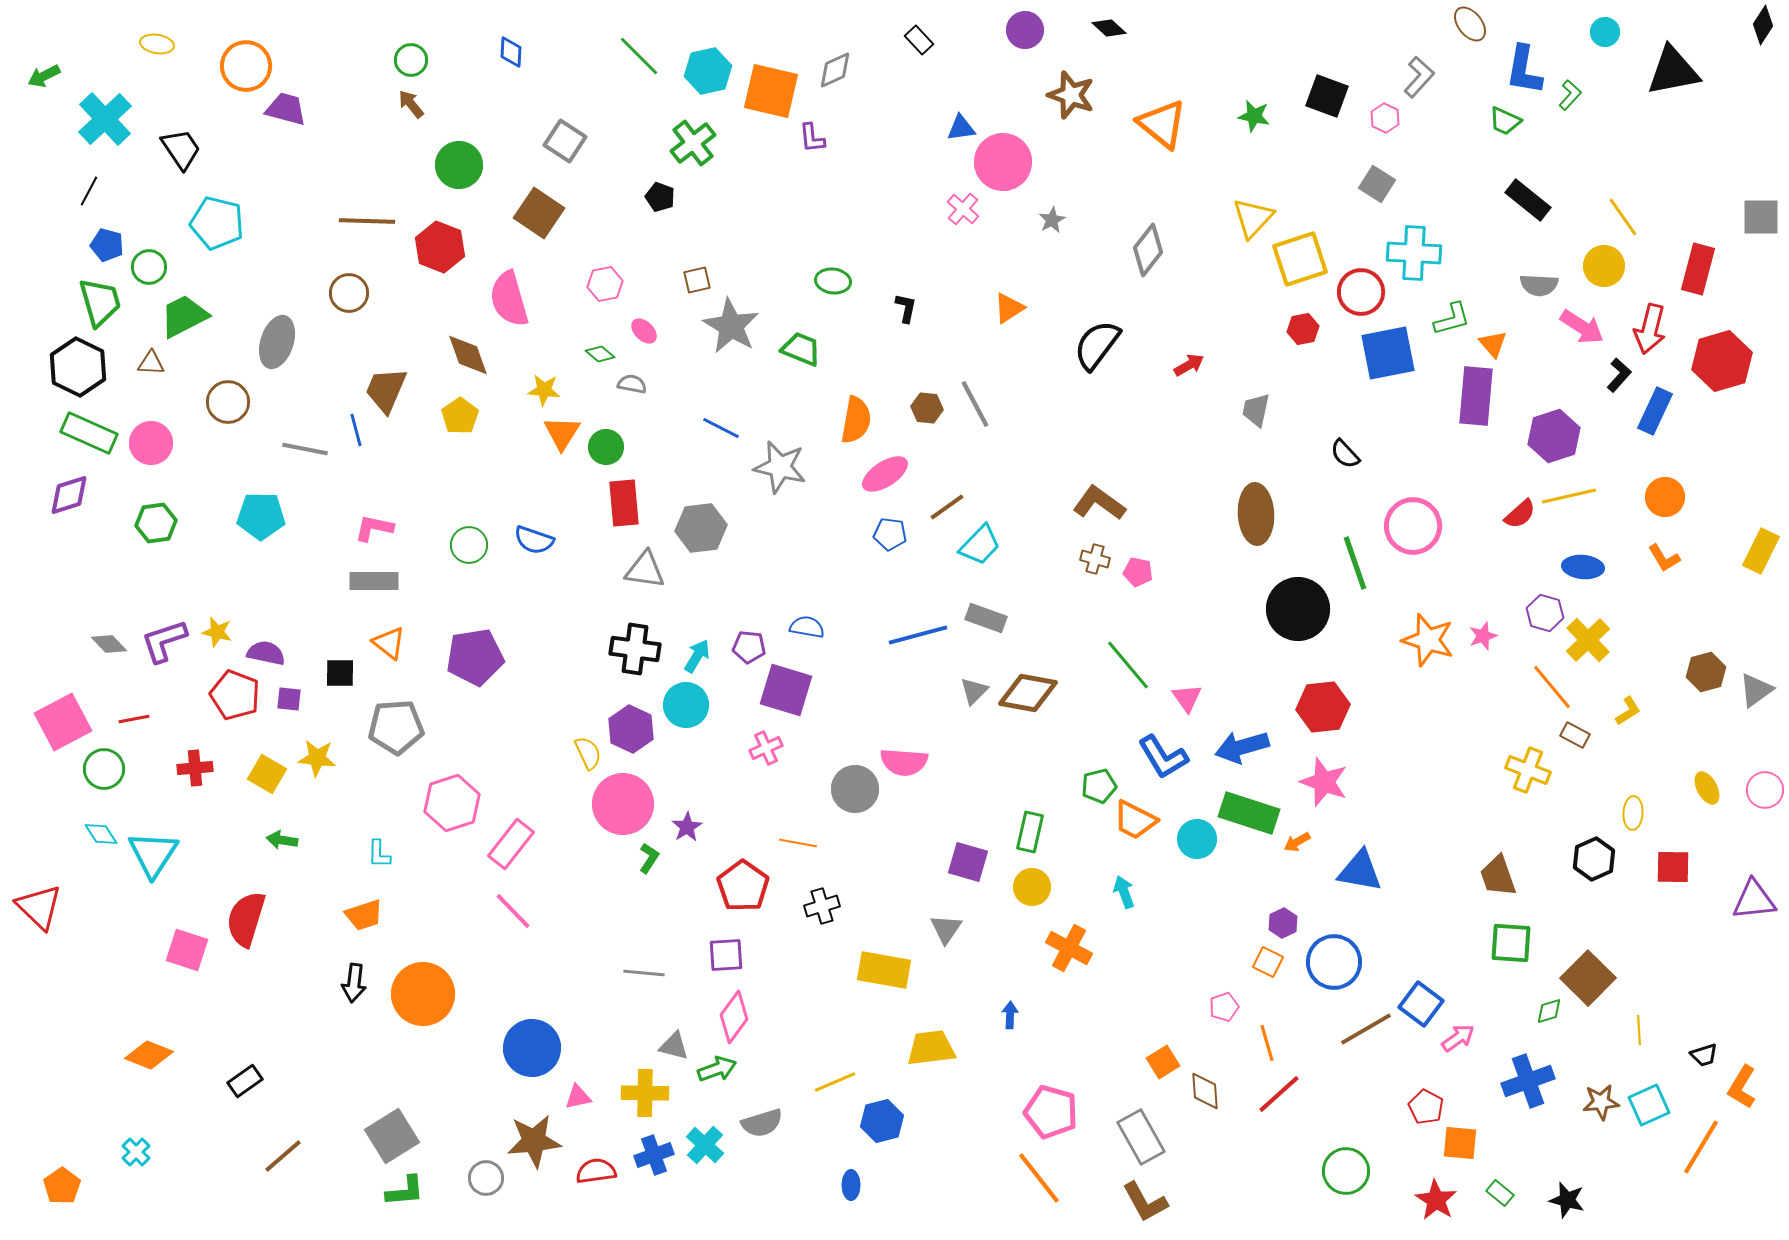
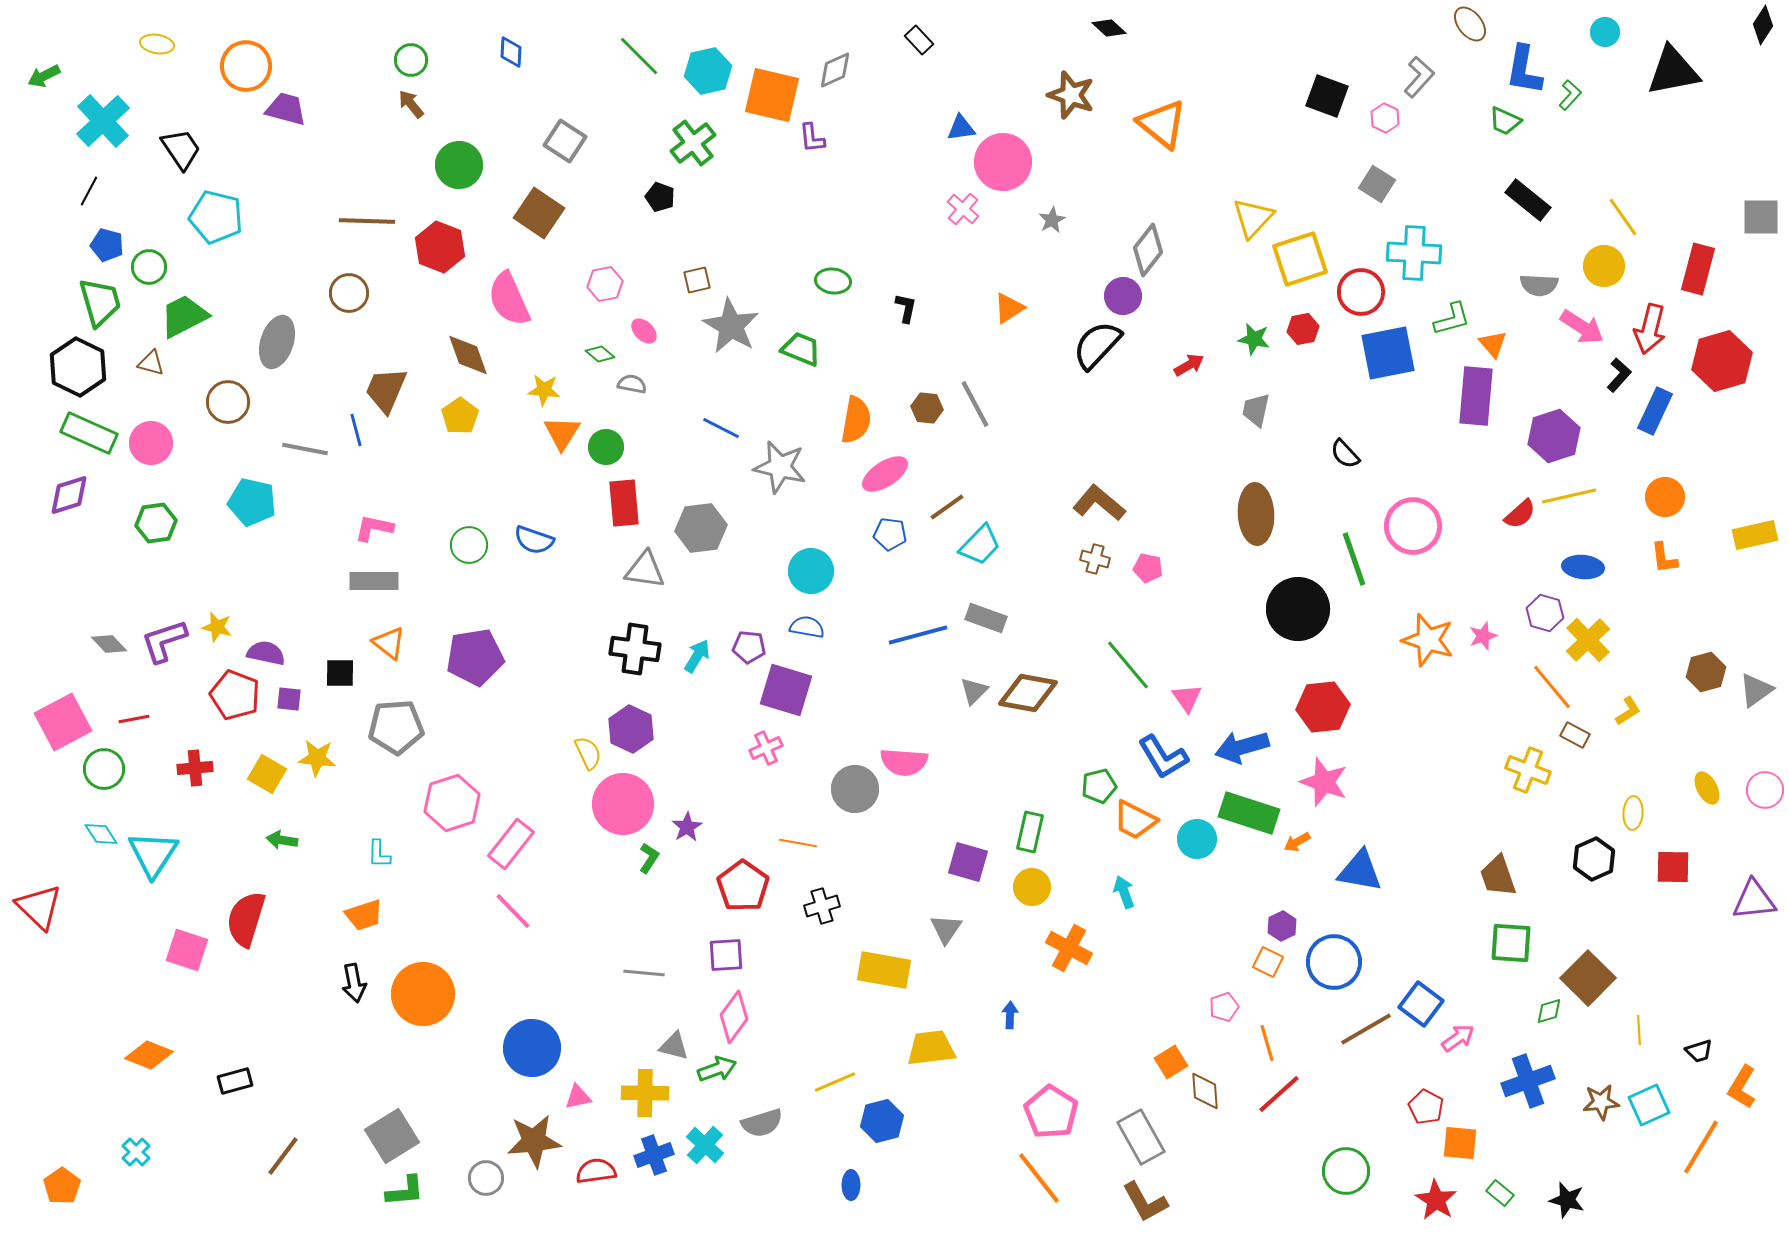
purple circle at (1025, 30): moved 98 px right, 266 px down
orange square at (771, 91): moved 1 px right, 4 px down
green star at (1254, 116): moved 223 px down
cyan cross at (105, 119): moved 2 px left, 2 px down
cyan pentagon at (217, 223): moved 1 px left, 6 px up
pink semicircle at (509, 299): rotated 8 degrees counterclockwise
black semicircle at (1097, 345): rotated 6 degrees clockwise
brown triangle at (151, 363): rotated 12 degrees clockwise
brown L-shape at (1099, 503): rotated 4 degrees clockwise
cyan pentagon at (261, 516): moved 9 px left, 14 px up; rotated 12 degrees clockwise
yellow rectangle at (1761, 551): moved 6 px left, 16 px up; rotated 51 degrees clockwise
orange L-shape at (1664, 558): rotated 24 degrees clockwise
green line at (1355, 563): moved 1 px left, 4 px up
pink pentagon at (1138, 572): moved 10 px right, 4 px up
yellow star at (217, 632): moved 5 px up
cyan circle at (686, 705): moved 125 px right, 134 px up
purple hexagon at (1283, 923): moved 1 px left, 3 px down
black arrow at (354, 983): rotated 18 degrees counterclockwise
black trapezoid at (1704, 1055): moved 5 px left, 4 px up
orange square at (1163, 1062): moved 8 px right
black rectangle at (245, 1081): moved 10 px left; rotated 20 degrees clockwise
pink pentagon at (1051, 1112): rotated 16 degrees clockwise
brown line at (283, 1156): rotated 12 degrees counterclockwise
